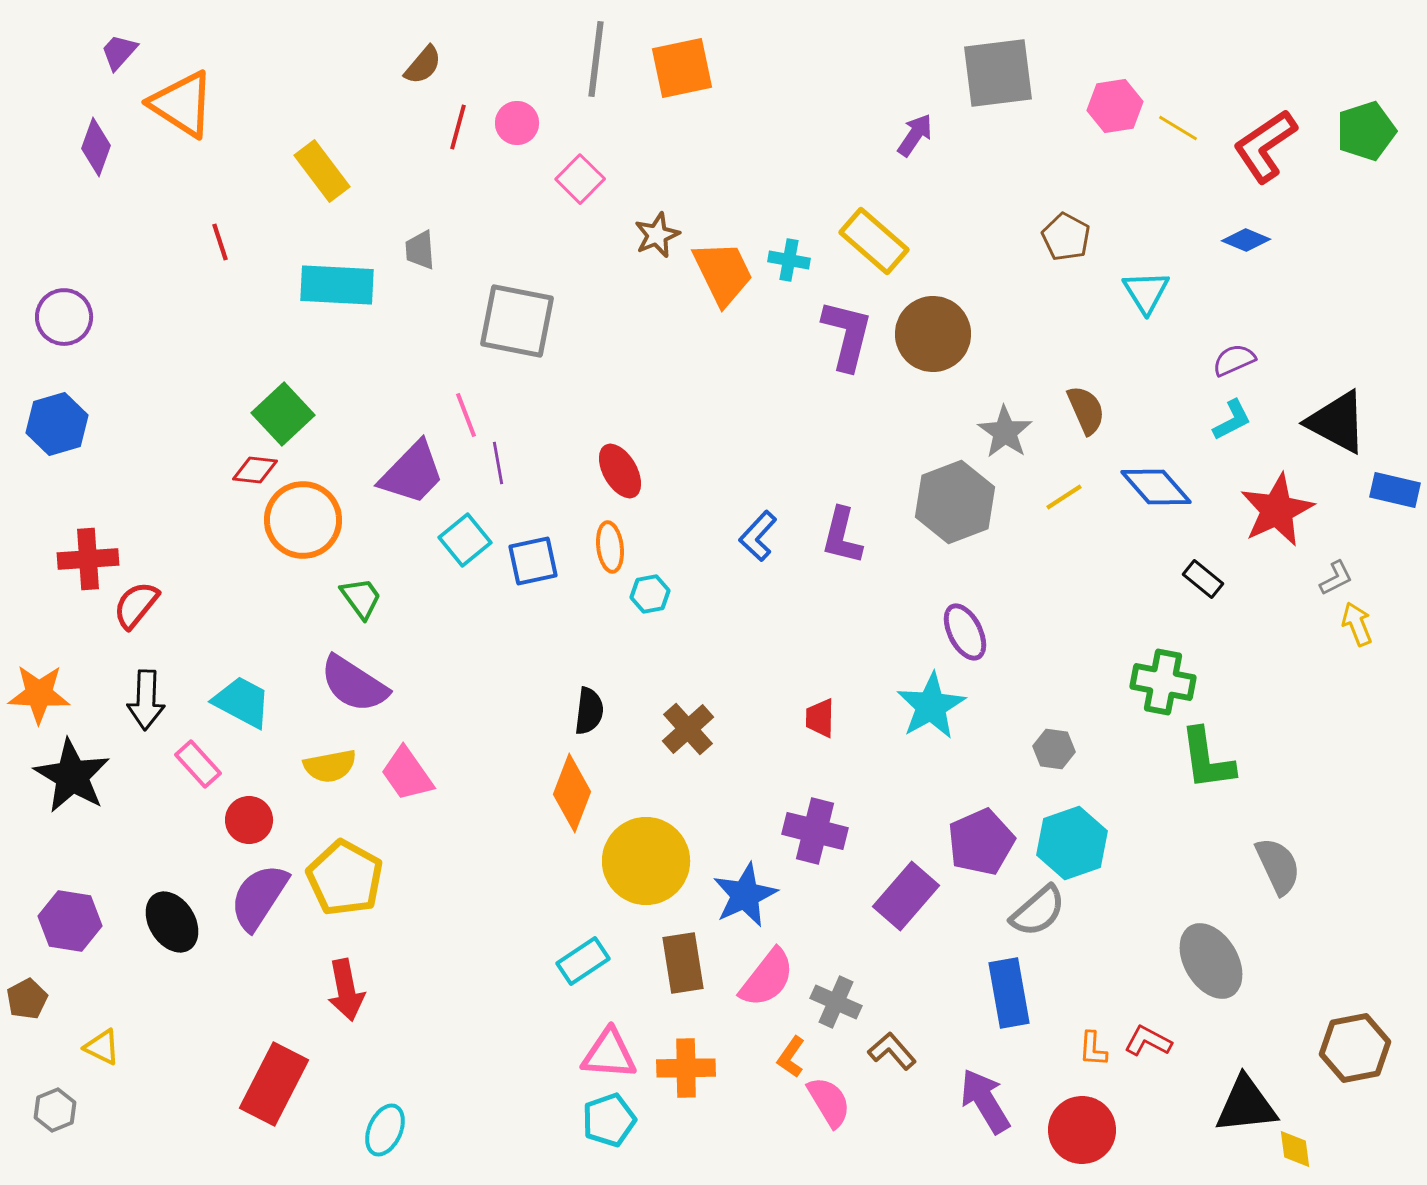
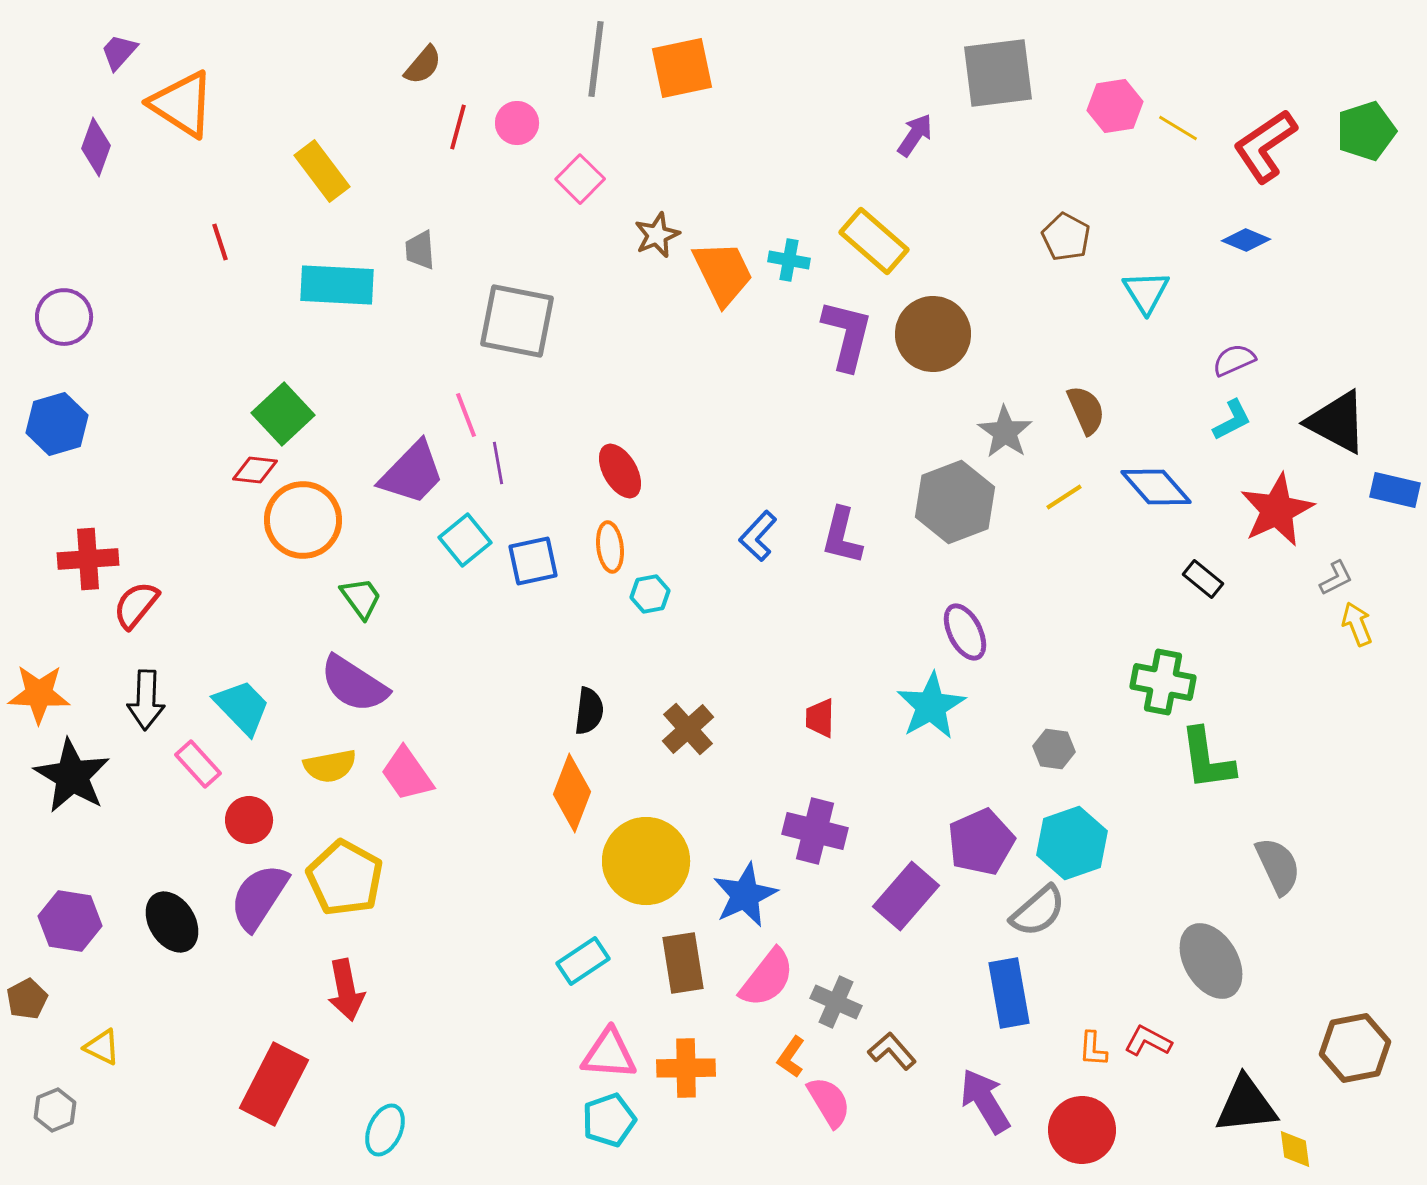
cyan trapezoid at (242, 702): moved 5 px down; rotated 18 degrees clockwise
